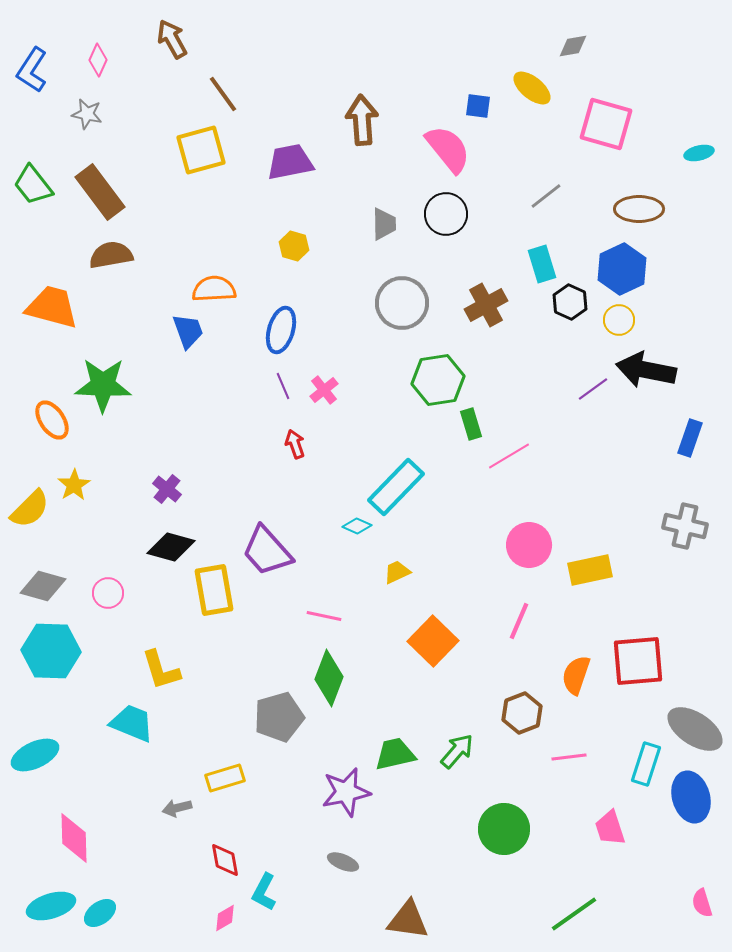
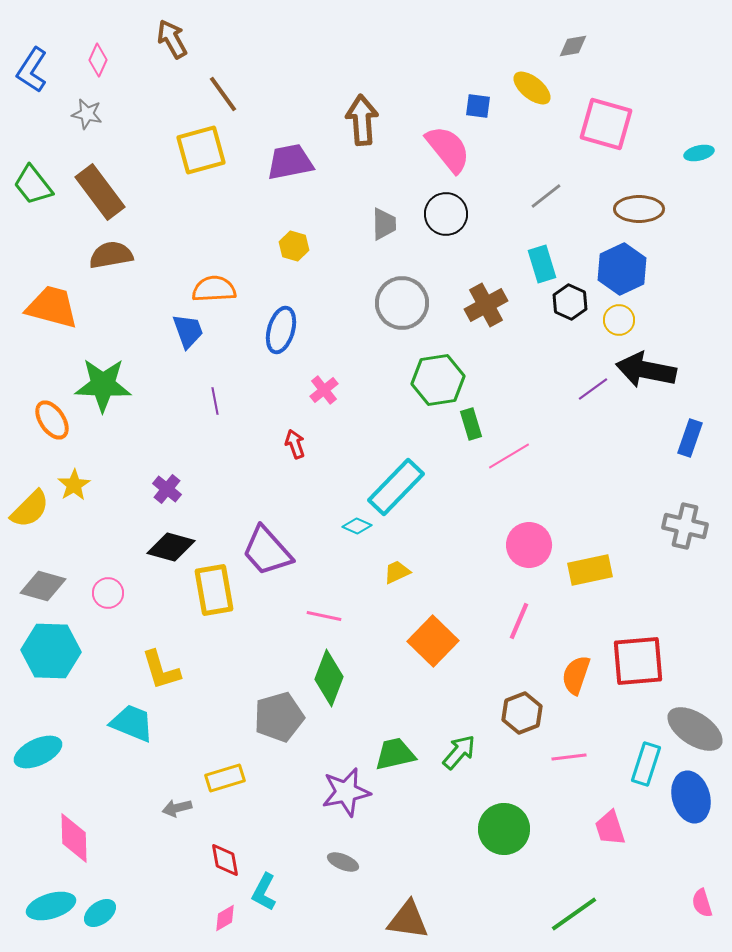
purple line at (283, 386): moved 68 px left, 15 px down; rotated 12 degrees clockwise
green arrow at (457, 751): moved 2 px right, 1 px down
cyan ellipse at (35, 755): moved 3 px right, 3 px up
